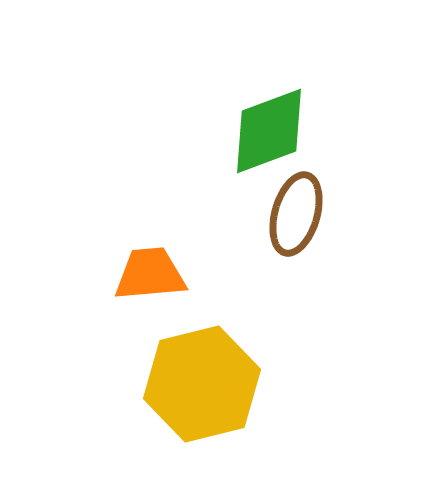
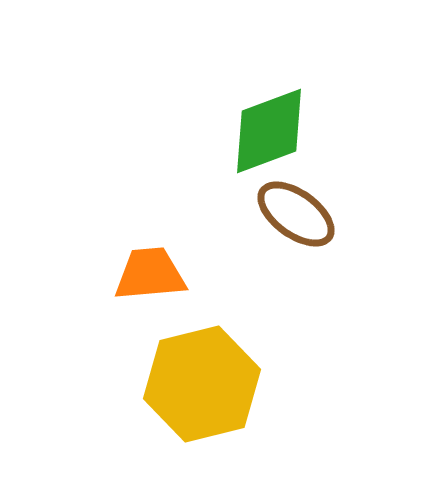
brown ellipse: rotated 70 degrees counterclockwise
